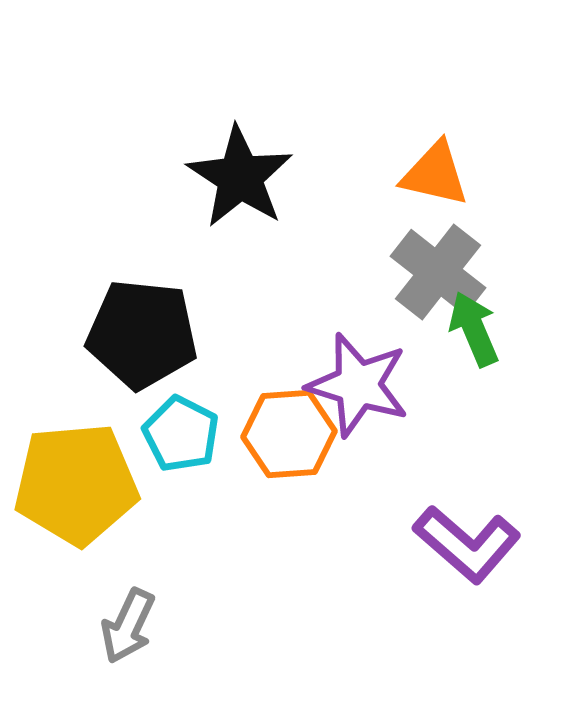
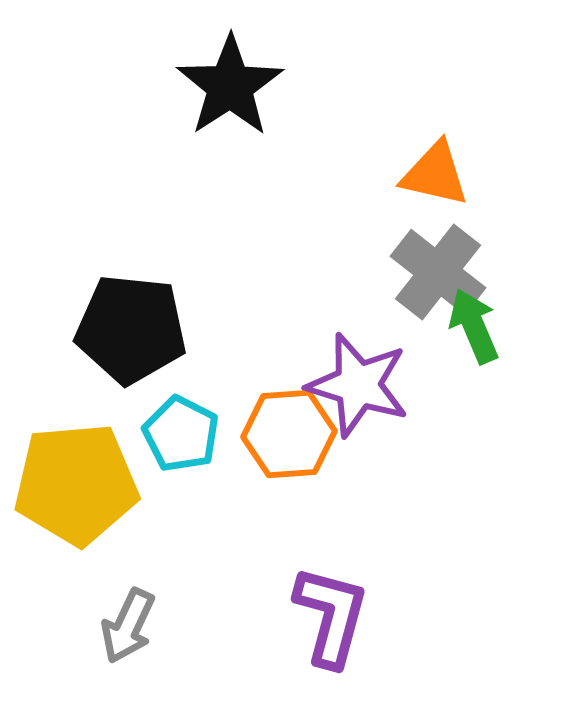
black star: moved 10 px left, 91 px up; rotated 6 degrees clockwise
green arrow: moved 3 px up
black pentagon: moved 11 px left, 5 px up
purple L-shape: moved 136 px left, 72 px down; rotated 116 degrees counterclockwise
